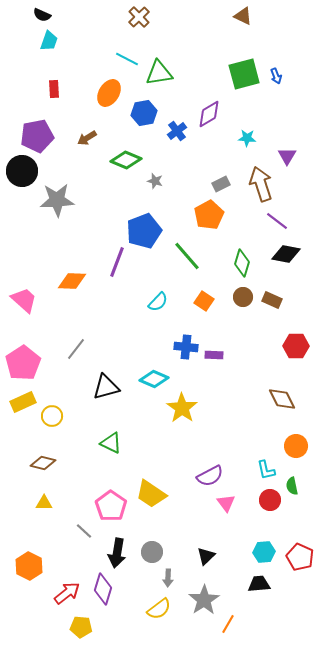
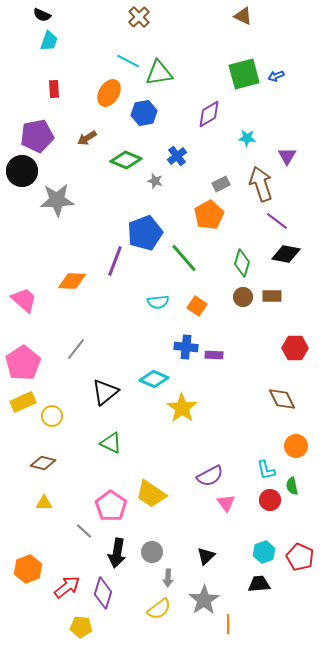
cyan line at (127, 59): moved 1 px right, 2 px down
blue arrow at (276, 76): rotated 91 degrees clockwise
blue cross at (177, 131): moved 25 px down
blue pentagon at (144, 231): moved 1 px right, 2 px down
green line at (187, 256): moved 3 px left, 2 px down
purple line at (117, 262): moved 2 px left, 1 px up
brown rectangle at (272, 300): moved 4 px up; rotated 24 degrees counterclockwise
orange square at (204, 301): moved 7 px left, 5 px down
cyan semicircle at (158, 302): rotated 40 degrees clockwise
red hexagon at (296, 346): moved 1 px left, 2 px down
black triangle at (106, 387): moved 1 px left, 5 px down; rotated 24 degrees counterclockwise
cyan hexagon at (264, 552): rotated 15 degrees counterclockwise
orange hexagon at (29, 566): moved 1 px left, 3 px down; rotated 12 degrees clockwise
purple diamond at (103, 589): moved 4 px down
red arrow at (67, 593): moved 6 px up
orange line at (228, 624): rotated 30 degrees counterclockwise
